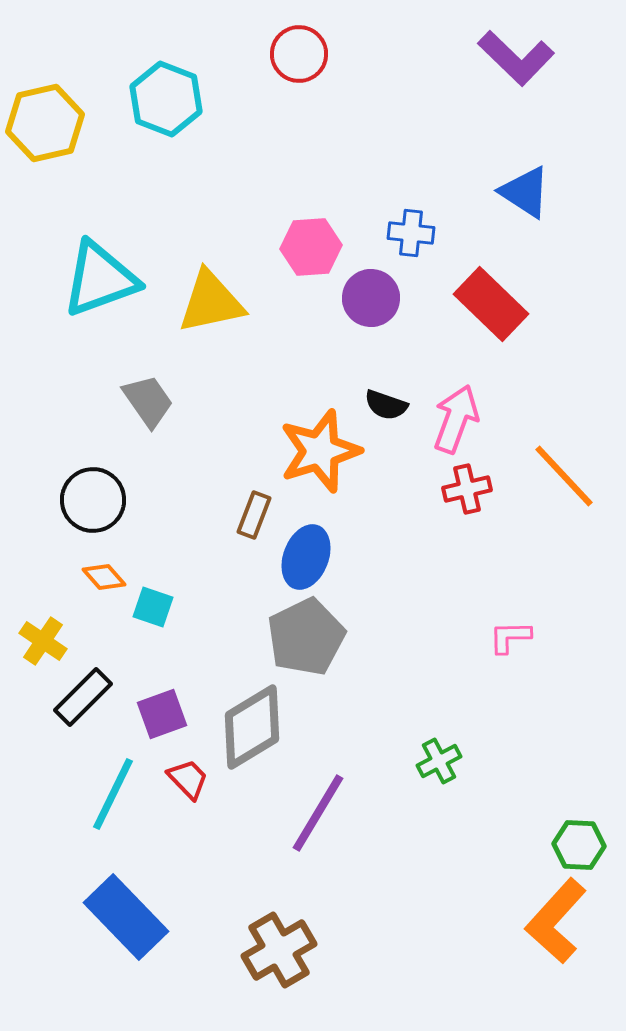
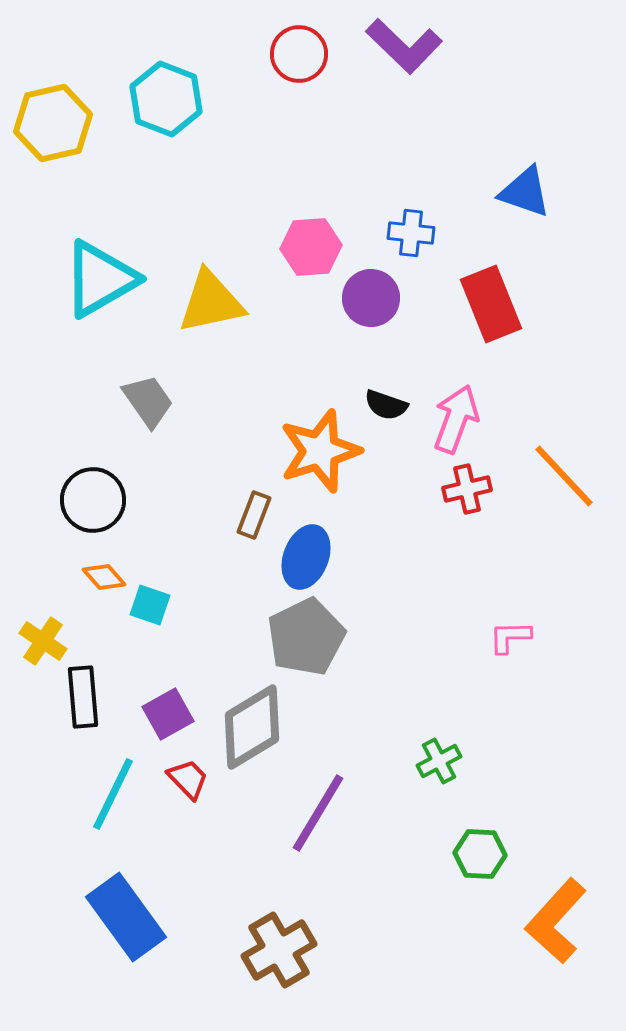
purple L-shape: moved 112 px left, 12 px up
yellow hexagon: moved 8 px right
blue triangle: rotated 14 degrees counterclockwise
cyan triangle: rotated 10 degrees counterclockwise
red rectangle: rotated 24 degrees clockwise
cyan square: moved 3 px left, 2 px up
black rectangle: rotated 50 degrees counterclockwise
purple square: moved 6 px right; rotated 9 degrees counterclockwise
green hexagon: moved 99 px left, 9 px down
blue rectangle: rotated 8 degrees clockwise
